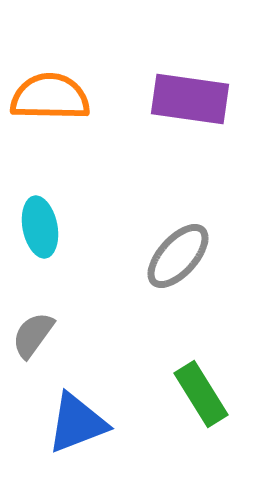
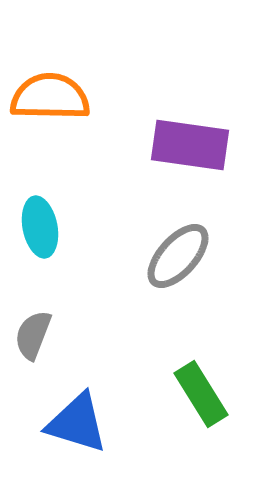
purple rectangle: moved 46 px down
gray semicircle: rotated 15 degrees counterclockwise
blue triangle: rotated 38 degrees clockwise
